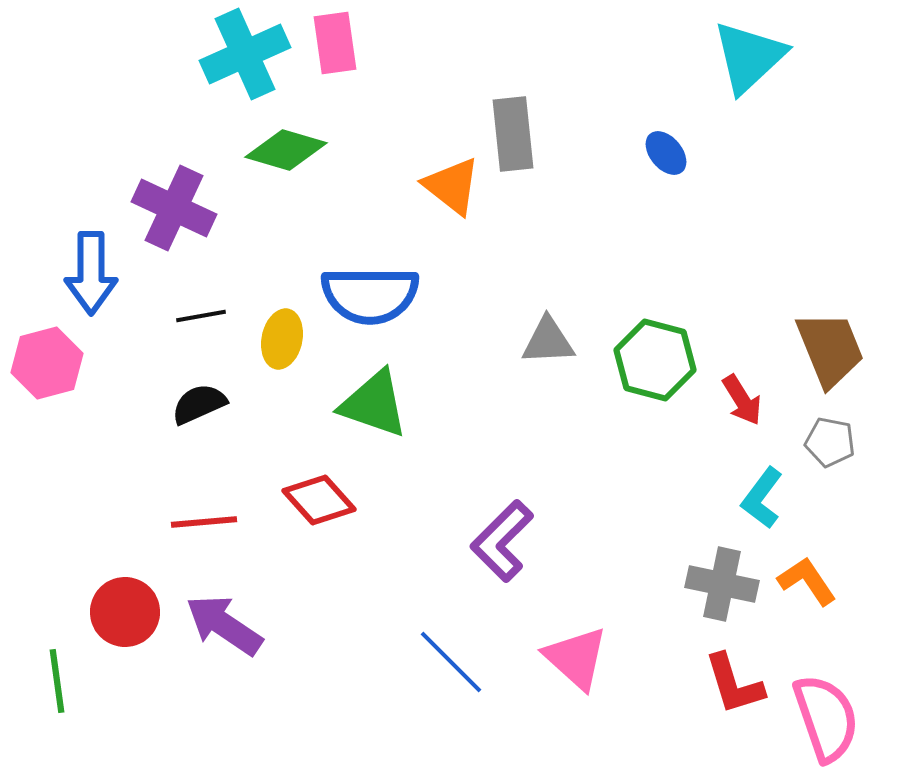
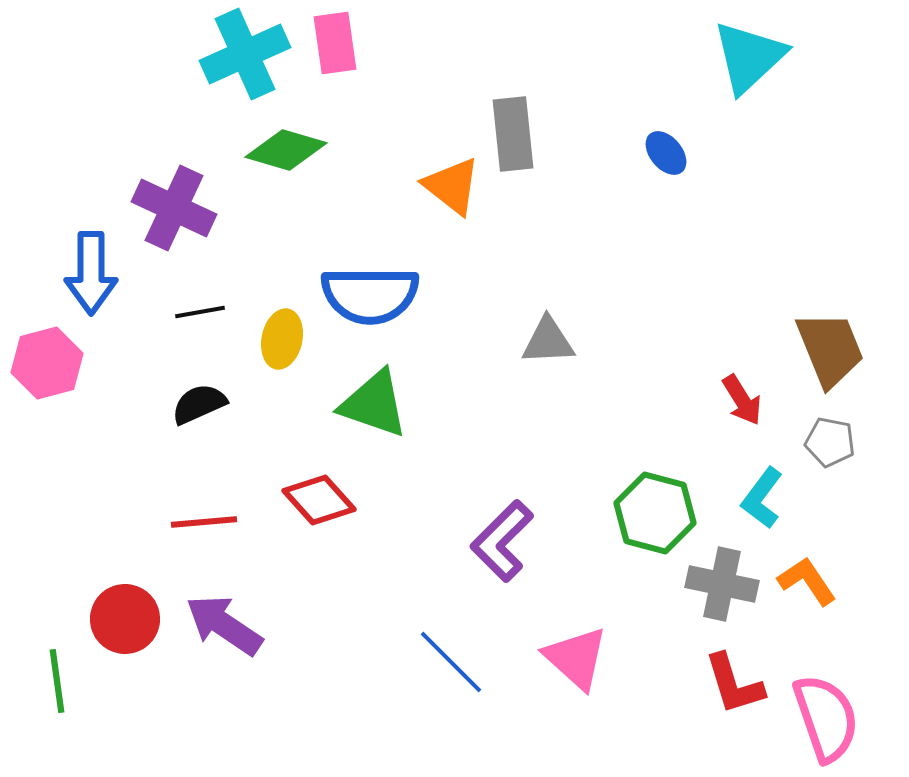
black line: moved 1 px left, 4 px up
green hexagon: moved 153 px down
red circle: moved 7 px down
